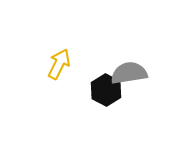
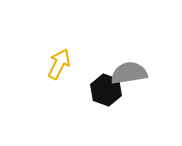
black hexagon: rotated 8 degrees counterclockwise
